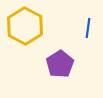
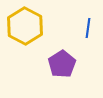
purple pentagon: moved 2 px right
